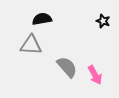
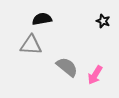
gray semicircle: rotated 10 degrees counterclockwise
pink arrow: rotated 60 degrees clockwise
